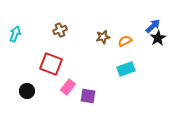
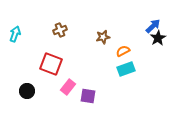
orange semicircle: moved 2 px left, 10 px down
